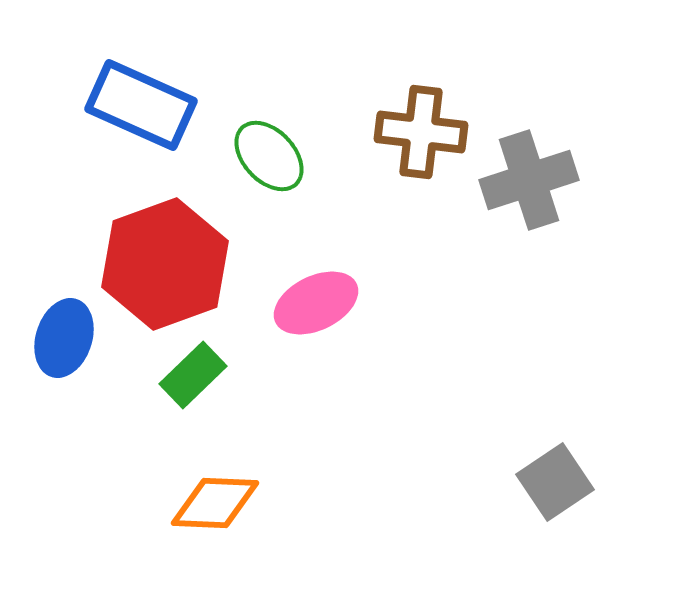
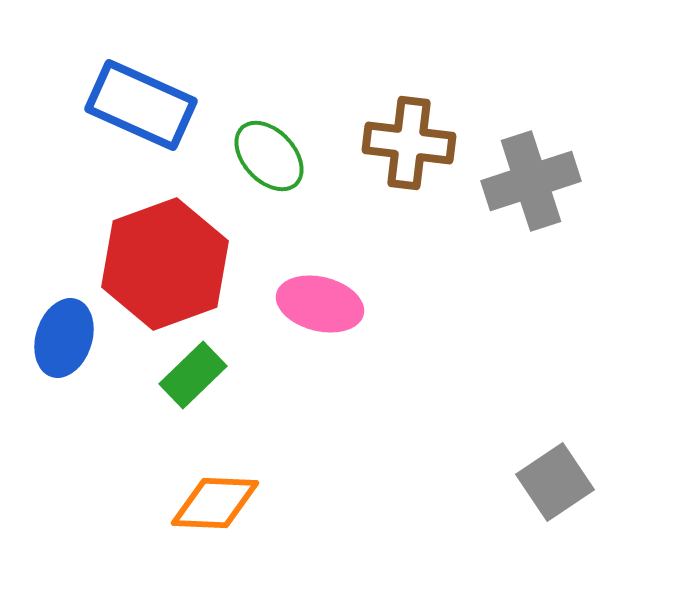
brown cross: moved 12 px left, 11 px down
gray cross: moved 2 px right, 1 px down
pink ellipse: moved 4 px right, 1 px down; rotated 40 degrees clockwise
